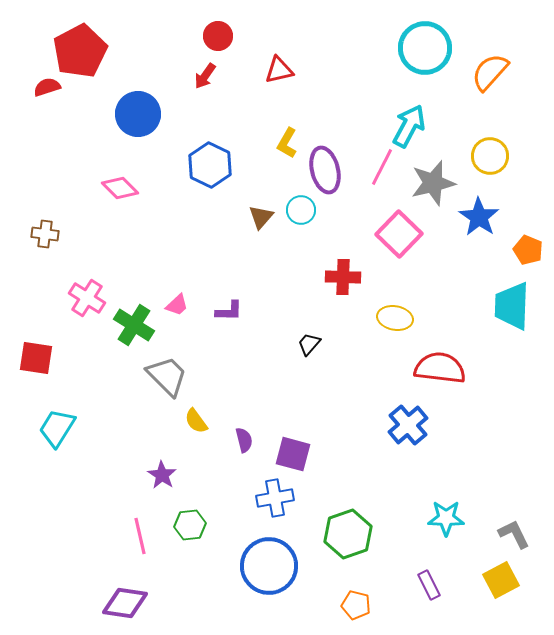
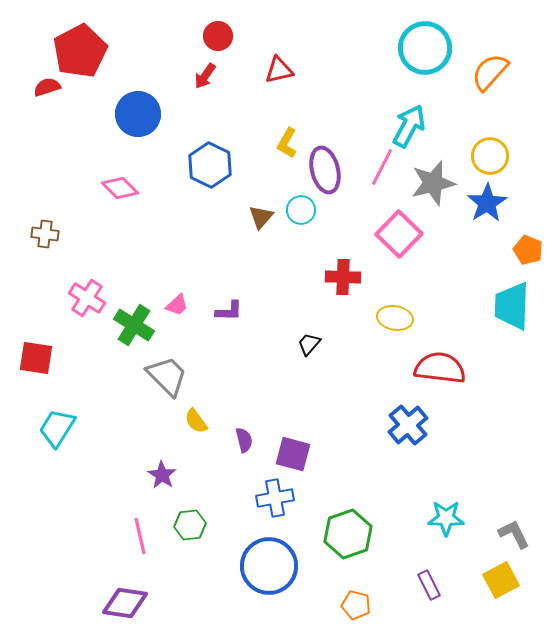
blue star at (479, 217): moved 8 px right, 14 px up; rotated 6 degrees clockwise
